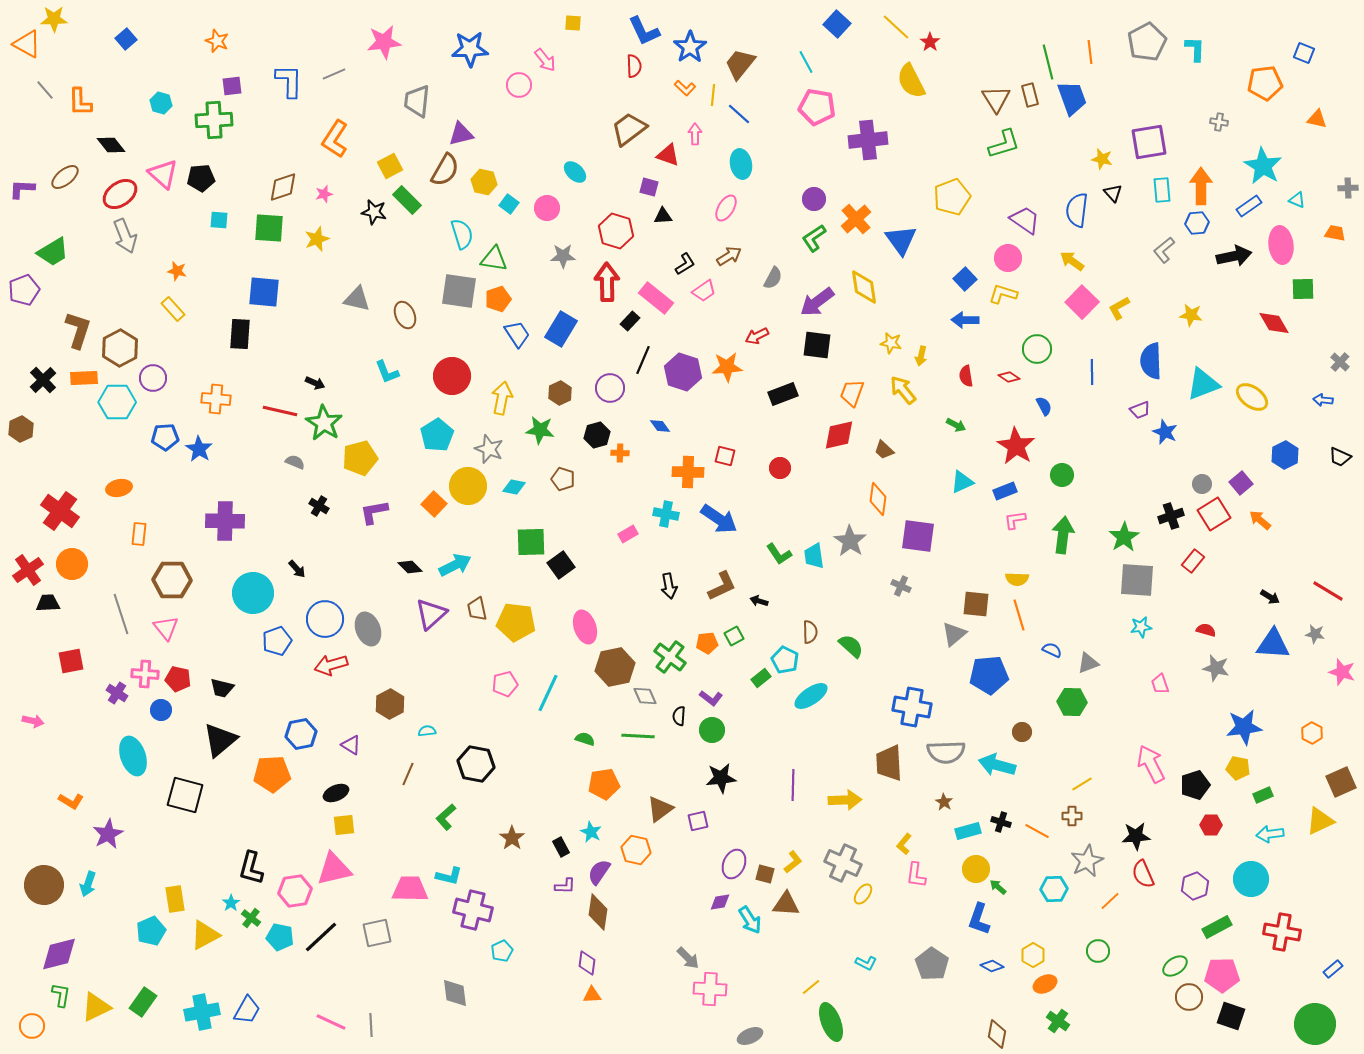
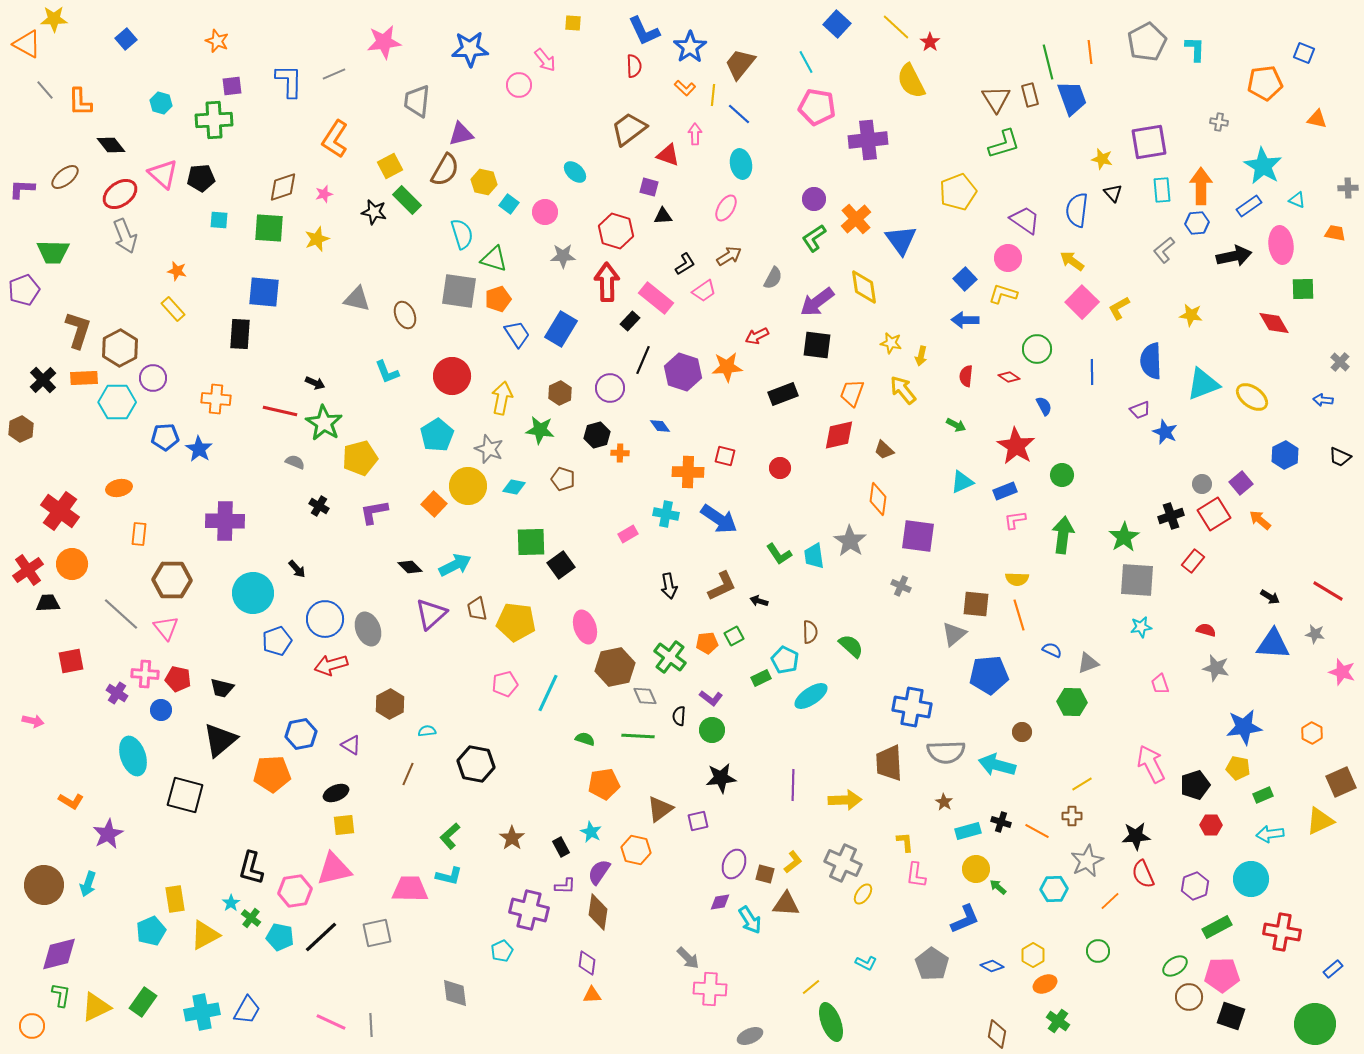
yellow pentagon at (952, 197): moved 6 px right, 5 px up
pink circle at (547, 208): moved 2 px left, 4 px down
green trapezoid at (53, 252): rotated 32 degrees clockwise
green triangle at (494, 259): rotated 8 degrees clockwise
red semicircle at (966, 376): rotated 15 degrees clockwise
gray line at (121, 614): rotated 30 degrees counterclockwise
green rectangle at (761, 678): rotated 12 degrees clockwise
green L-shape at (446, 817): moved 4 px right, 19 px down
yellow L-shape at (904, 844): moved 1 px right, 2 px up; rotated 135 degrees clockwise
purple cross at (473, 910): moved 56 px right
blue L-shape at (979, 919): moved 14 px left; rotated 132 degrees counterclockwise
